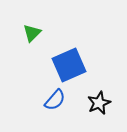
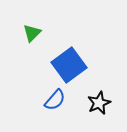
blue square: rotated 12 degrees counterclockwise
